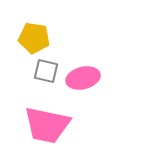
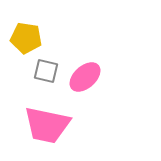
yellow pentagon: moved 8 px left
pink ellipse: moved 2 px right, 1 px up; rotated 28 degrees counterclockwise
